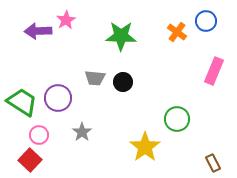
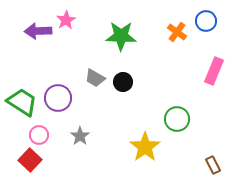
gray trapezoid: rotated 25 degrees clockwise
gray star: moved 2 px left, 4 px down
brown rectangle: moved 2 px down
